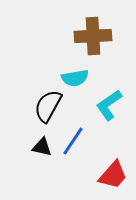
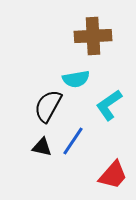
cyan semicircle: moved 1 px right, 1 px down
